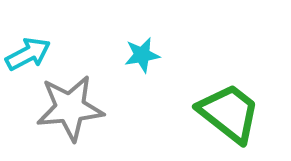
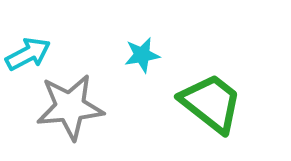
gray star: moved 1 px up
green trapezoid: moved 18 px left, 10 px up
